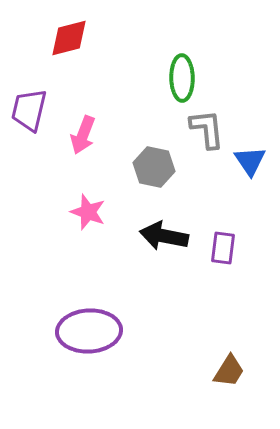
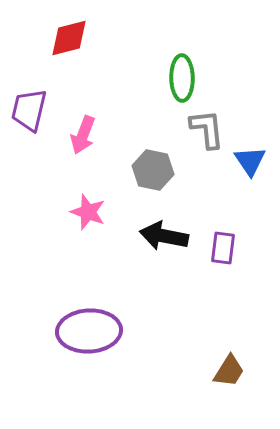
gray hexagon: moved 1 px left, 3 px down
